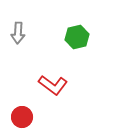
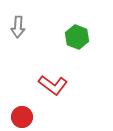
gray arrow: moved 6 px up
green hexagon: rotated 25 degrees counterclockwise
